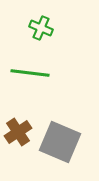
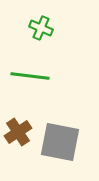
green line: moved 3 px down
gray square: rotated 12 degrees counterclockwise
